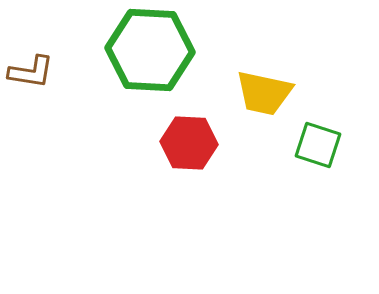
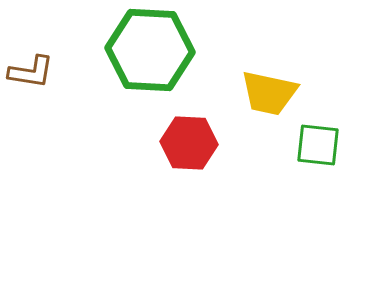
yellow trapezoid: moved 5 px right
green square: rotated 12 degrees counterclockwise
